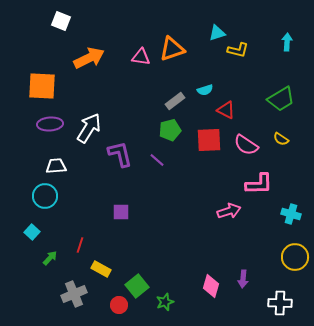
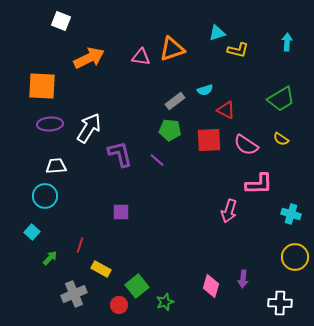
green pentagon: rotated 20 degrees clockwise
pink arrow: rotated 125 degrees clockwise
